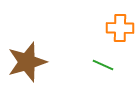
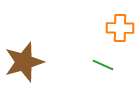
brown star: moved 3 px left
